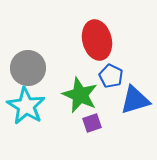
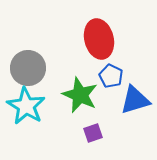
red ellipse: moved 2 px right, 1 px up
purple square: moved 1 px right, 10 px down
